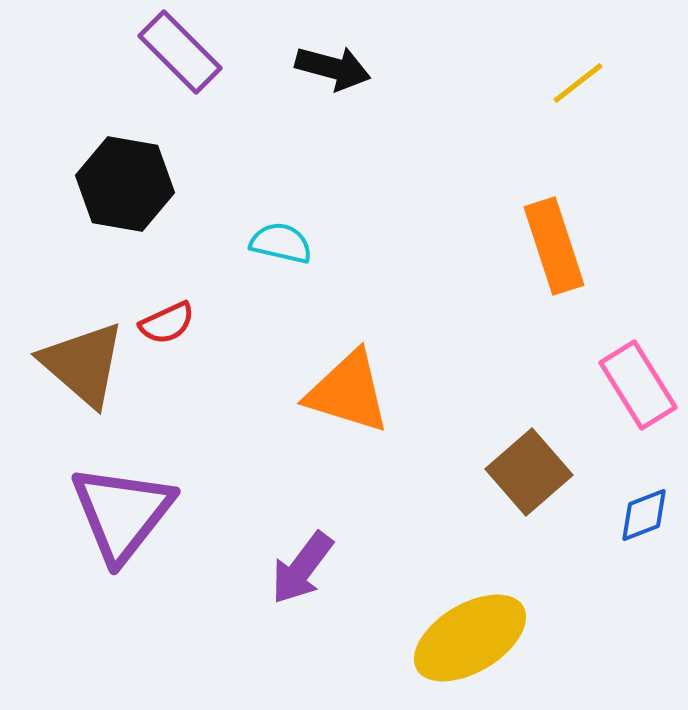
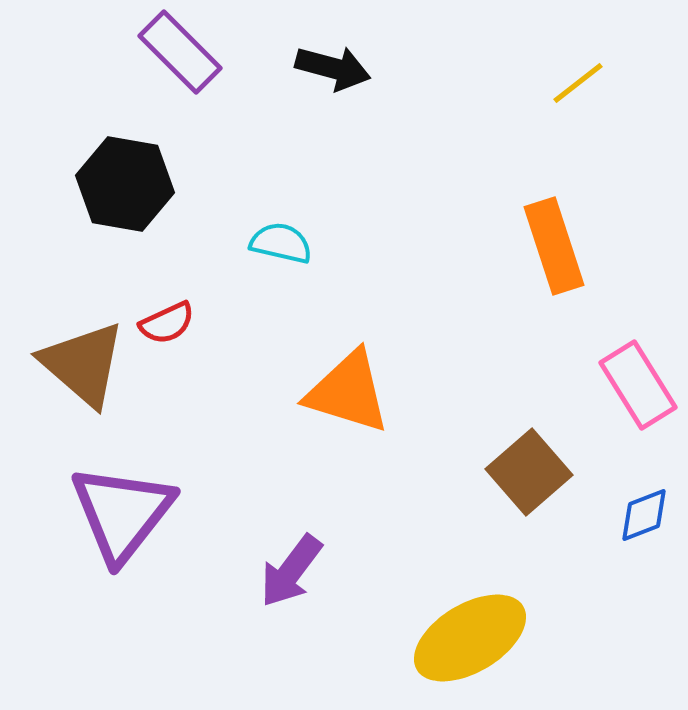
purple arrow: moved 11 px left, 3 px down
